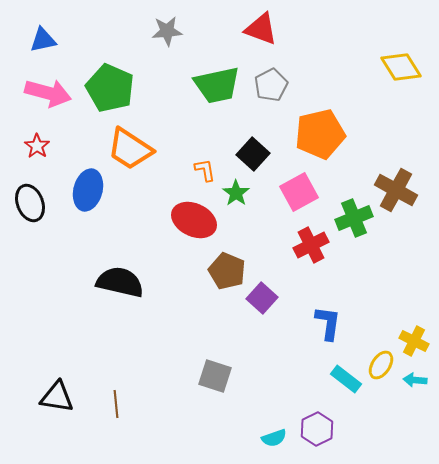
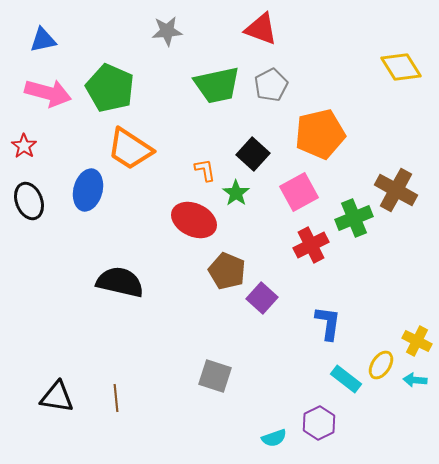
red star: moved 13 px left
black ellipse: moved 1 px left, 2 px up
yellow cross: moved 3 px right
brown line: moved 6 px up
purple hexagon: moved 2 px right, 6 px up
